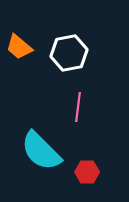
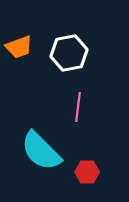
orange trapezoid: rotated 60 degrees counterclockwise
